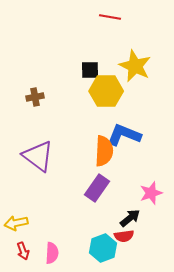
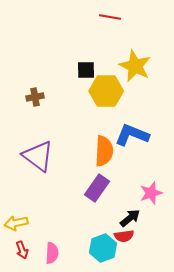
black square: moved 4 px left
blue L-shape: moved 8 px right
red arrow: moved 1 px left, 1 px up
